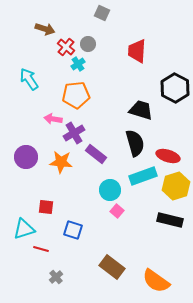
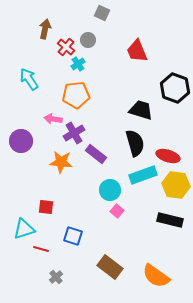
brown arrow: rotated 96 degrees counterclockwise
gray circle: moved 4 px up
red trapezoid: rotated 25 degrees counterclockwise
black hexagon: rotated 8 degrees counterclockwise
purple circle: moved 5 px left, 16 px up
cyan rectangle: moved 1 px up
yellow hexagon: moved 1 px up; rotated 24 degrees clockwise
blue square: moved 6 px down
brown rectangle: moved 2 px left
orange semicircle: moved 5 px up
